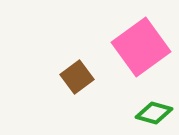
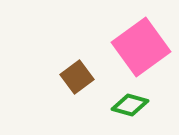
green diamond: moved 24 px left, 8 px up
